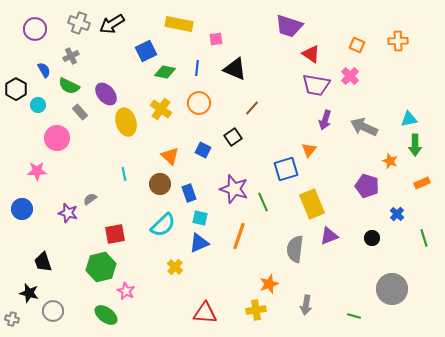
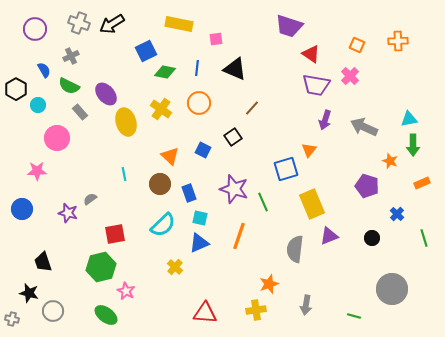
green arrow at (415, 145): moved 2 px left
